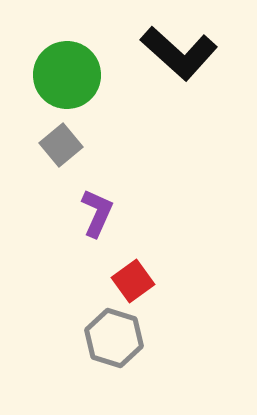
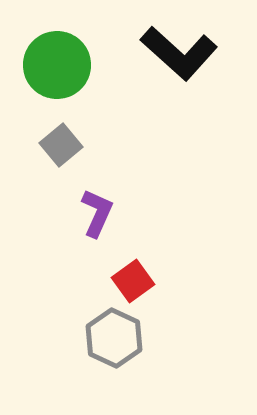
green circle: moved 10 px left, 10 px up
gray hexagon: rotated 8 degrees clockwise
